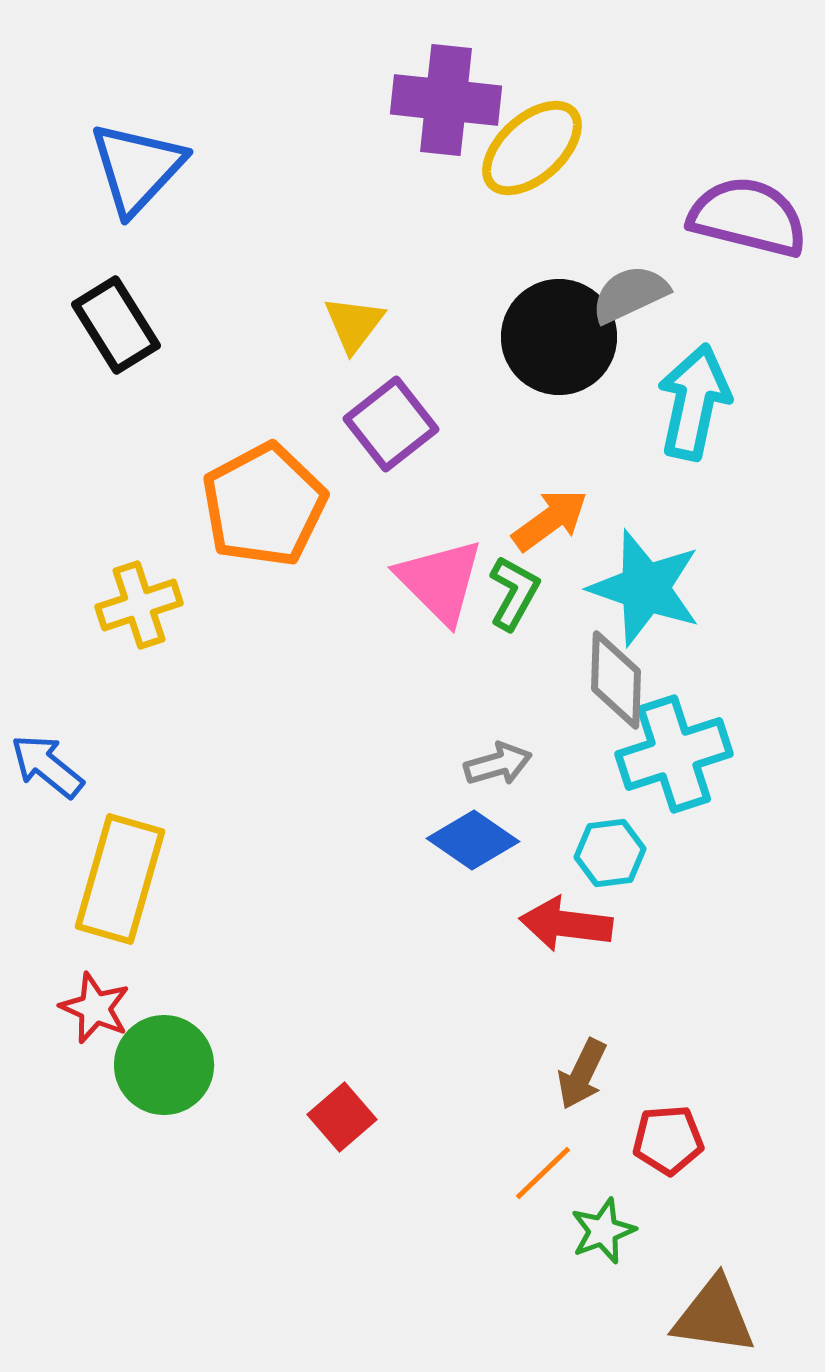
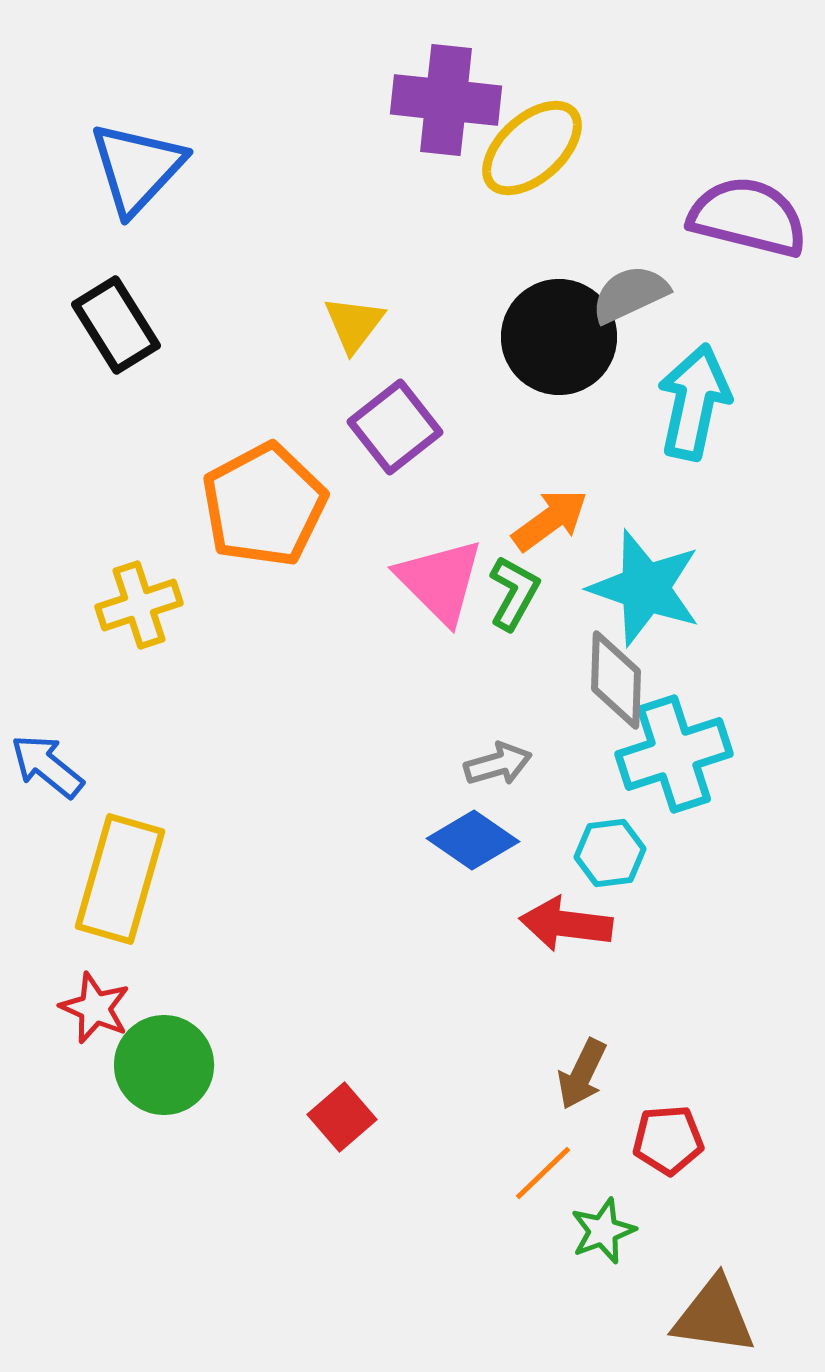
purple square: moved 4 px right, 3 px down
